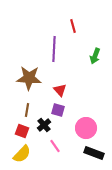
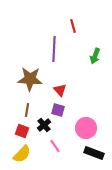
brown star: moved 1 px right, 1 px down
